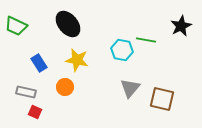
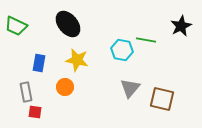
blue rectangle: rotated 42 degrees clockwise
gray rectangle: rotated 66 degrees clockwise
red square: rotated 16 degrees counterclockwise
